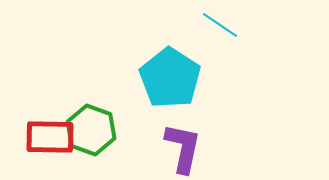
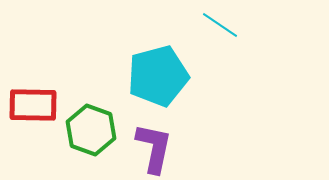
cyan pentagon: moved 12 px left, 2 px up; rotated 24 degrees clockwise
red rectangle: moved 17 px left, 32 px up
purple L-shape: moved 29 px left
